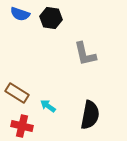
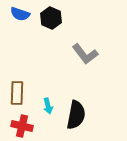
black hexagon: rotated 15 degrees clockwise
gray L-shape: rotated 24 degrees counterclockwise
brown rectangle: rotated 60 degrees clockwise
cyan arrow: rotated 140 degrees counterclockwise
black semicircle: moved 14 px left
